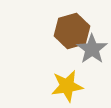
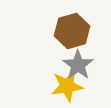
gray star: moved 14 px left, 16 px down
